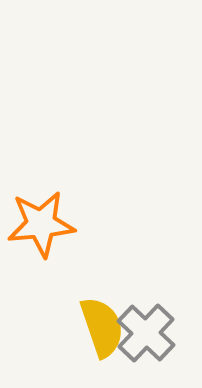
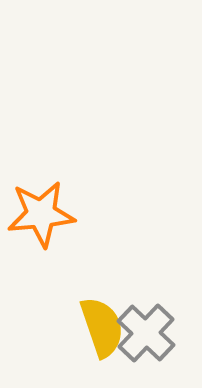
orange star: moved 10 px up
